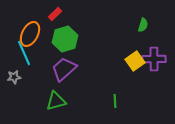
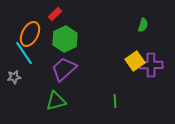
green hexagon: rotated 10 degrees counterclockwise
cyan line: rotated 10 degrees counterclockwise
purple cross: moved 3 px left, 6 px down
